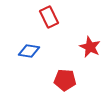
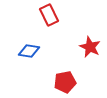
red rectangle: moved 2 px up
red pentagon: moved 2 px down; rotated 15 degrees counterclockwise
